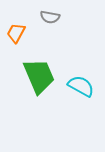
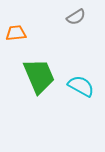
gray semicircle: moved 26 px right; rotated 42 degrees counterclockwise
orange trapezoid: rotated 55 degrees clockwise
